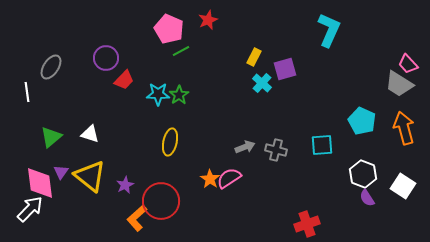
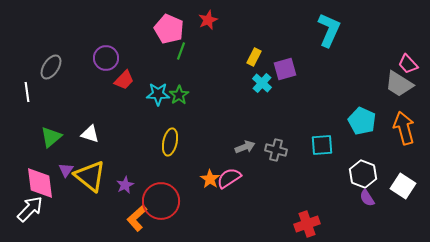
green line: rotated 42 degrees counterclockwise
purple triangle: moved 5 px right, 2 px up
